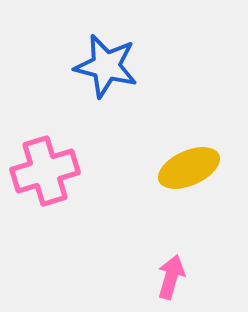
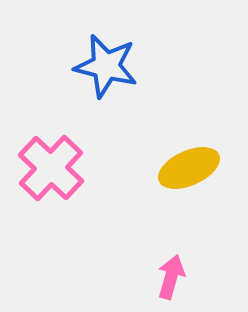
pink cross: moved 6 px right, 3 px up; rotated 30 degrees counterclockwise
